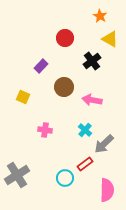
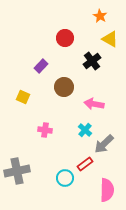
pink arrow: moved 2 px right, 4 px down
gray cross: moved 4 px up; rotated 20 degrees clockwise
